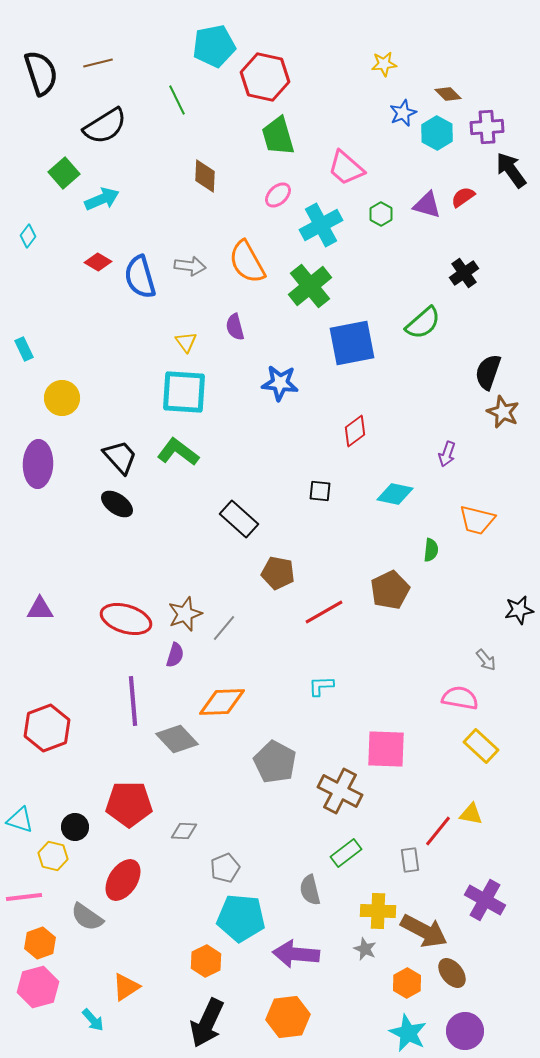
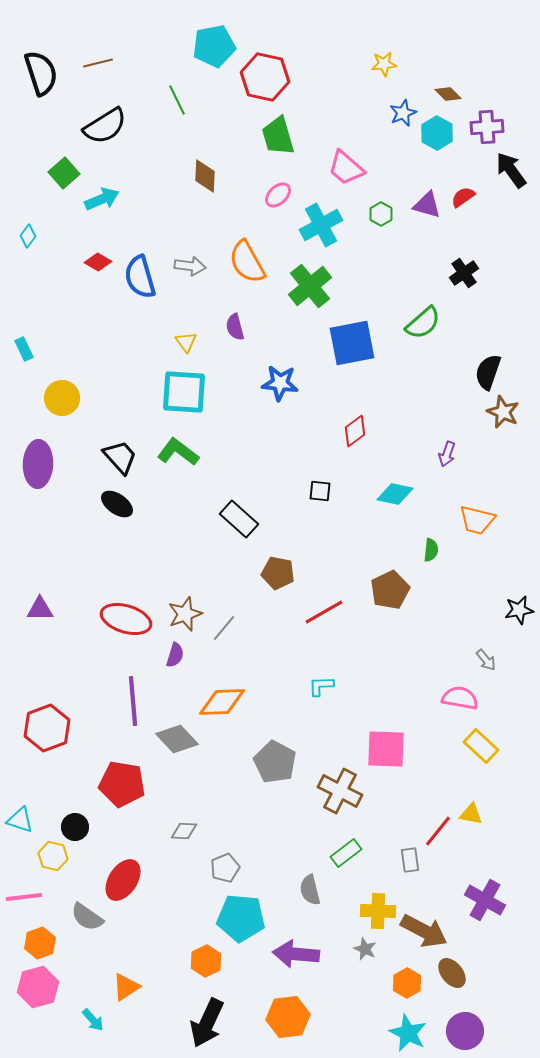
red pentagon at (129, 804): moved 7 px left, 20 px up; rotated 9 degrees clockwise
